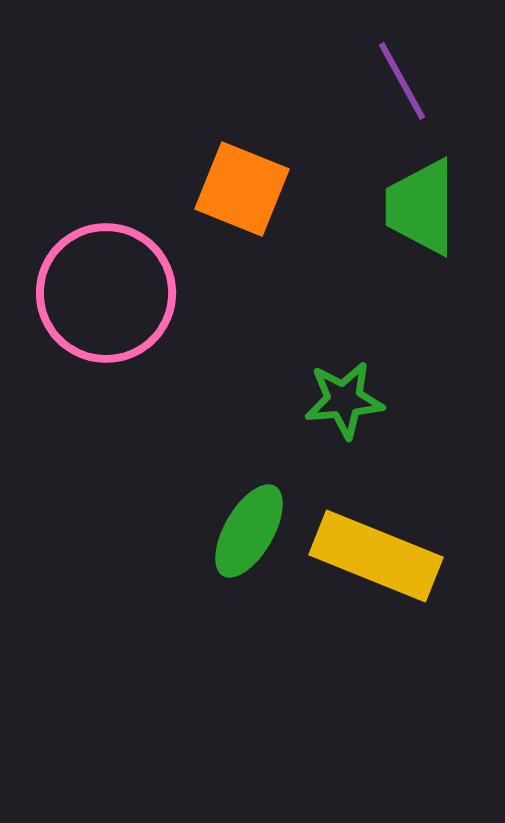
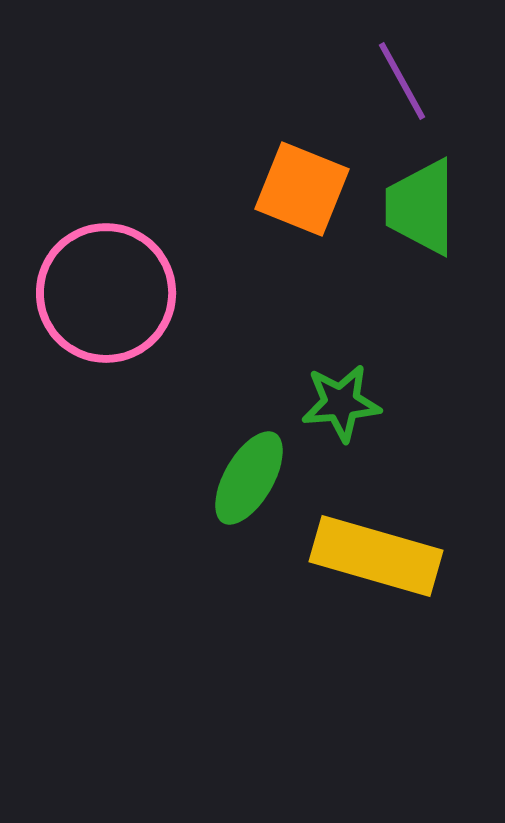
orange square: moved 60 px right
green star: moved 3 px left, 3 px down
green ellipse: moved 53 px up
yellow rectangle: rotated 6 degrees counterclockwise
